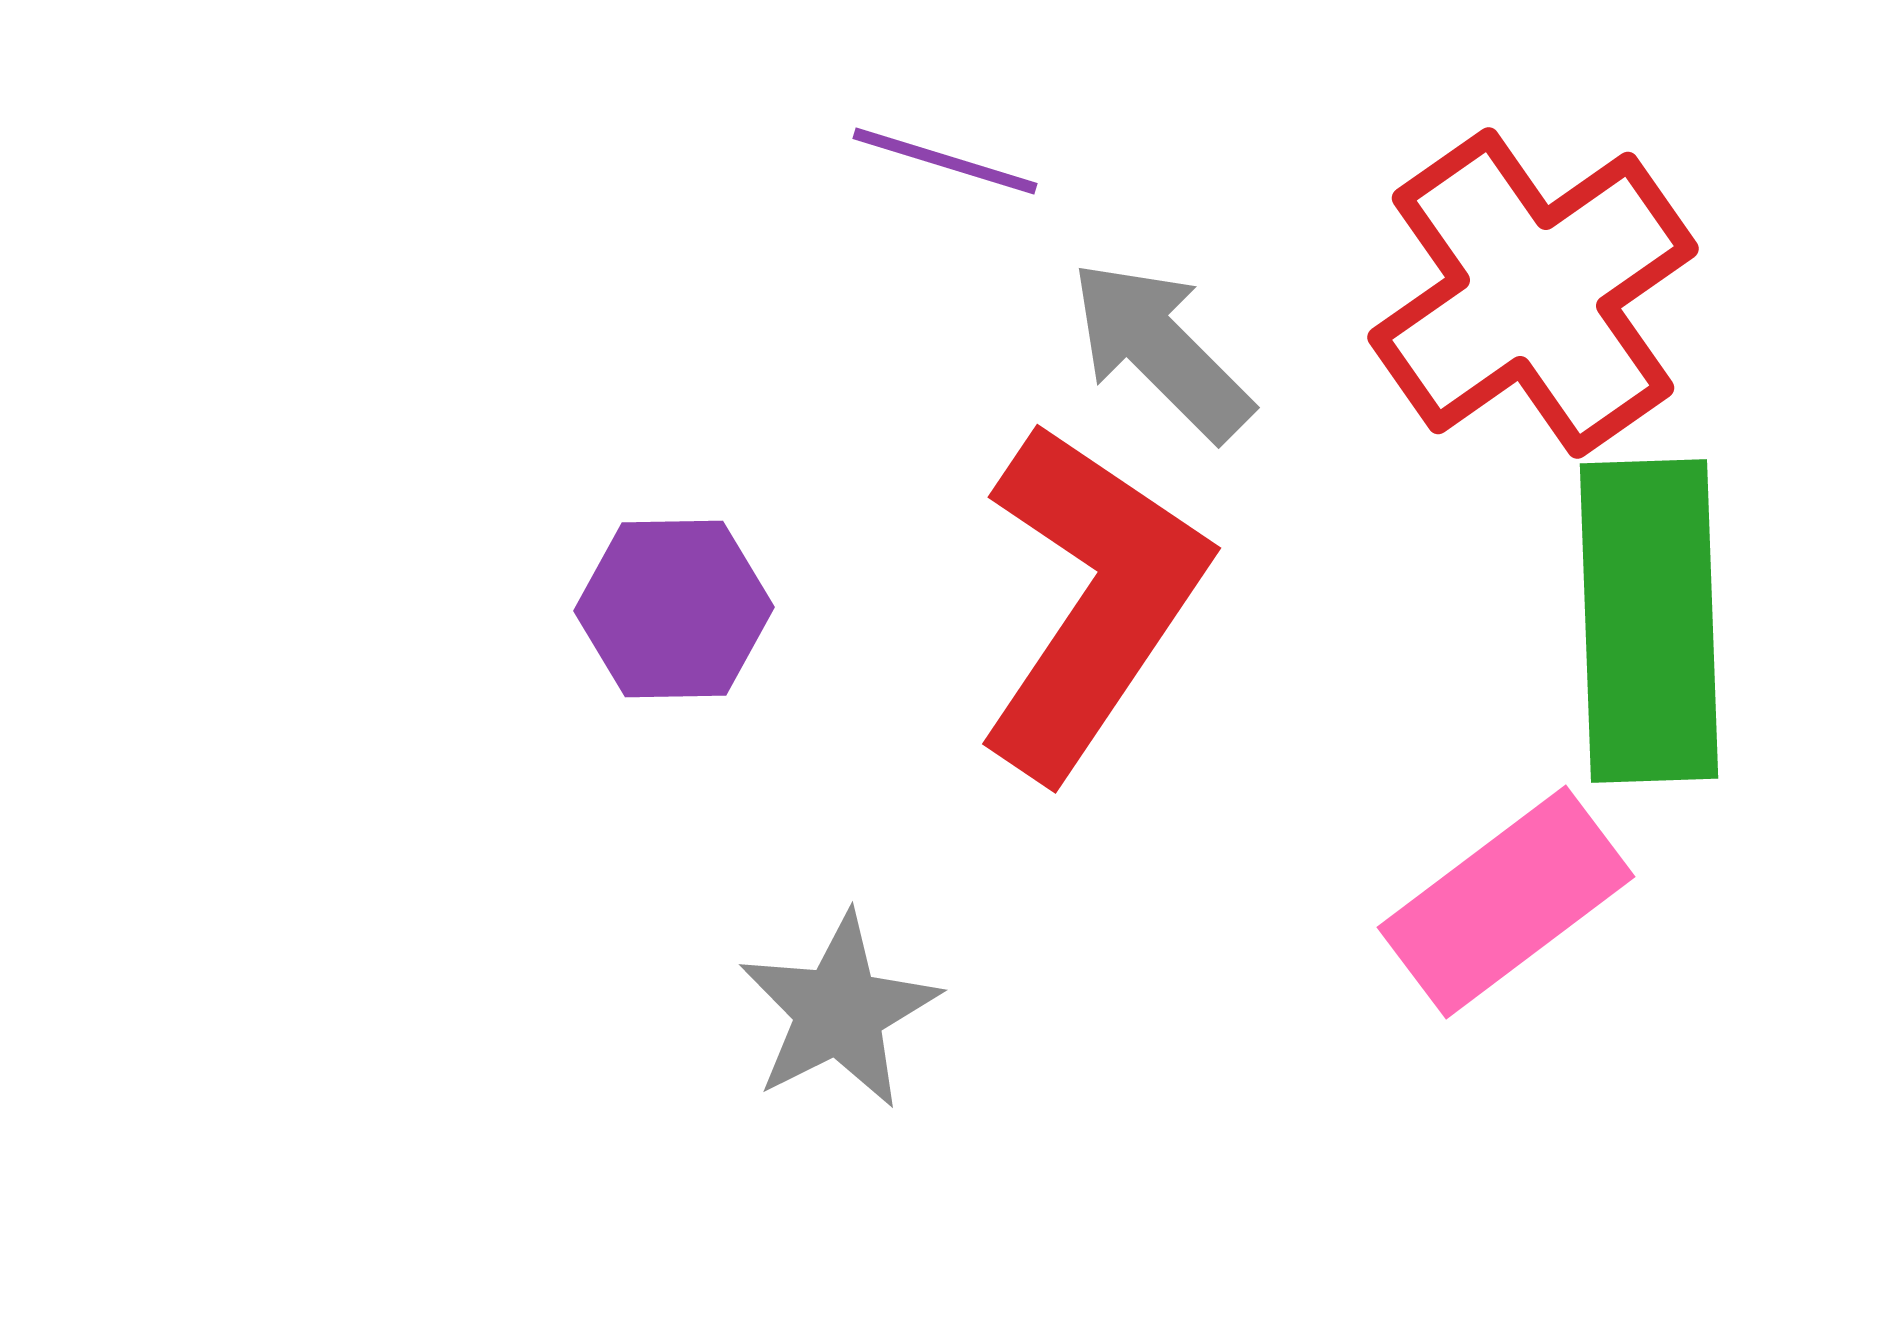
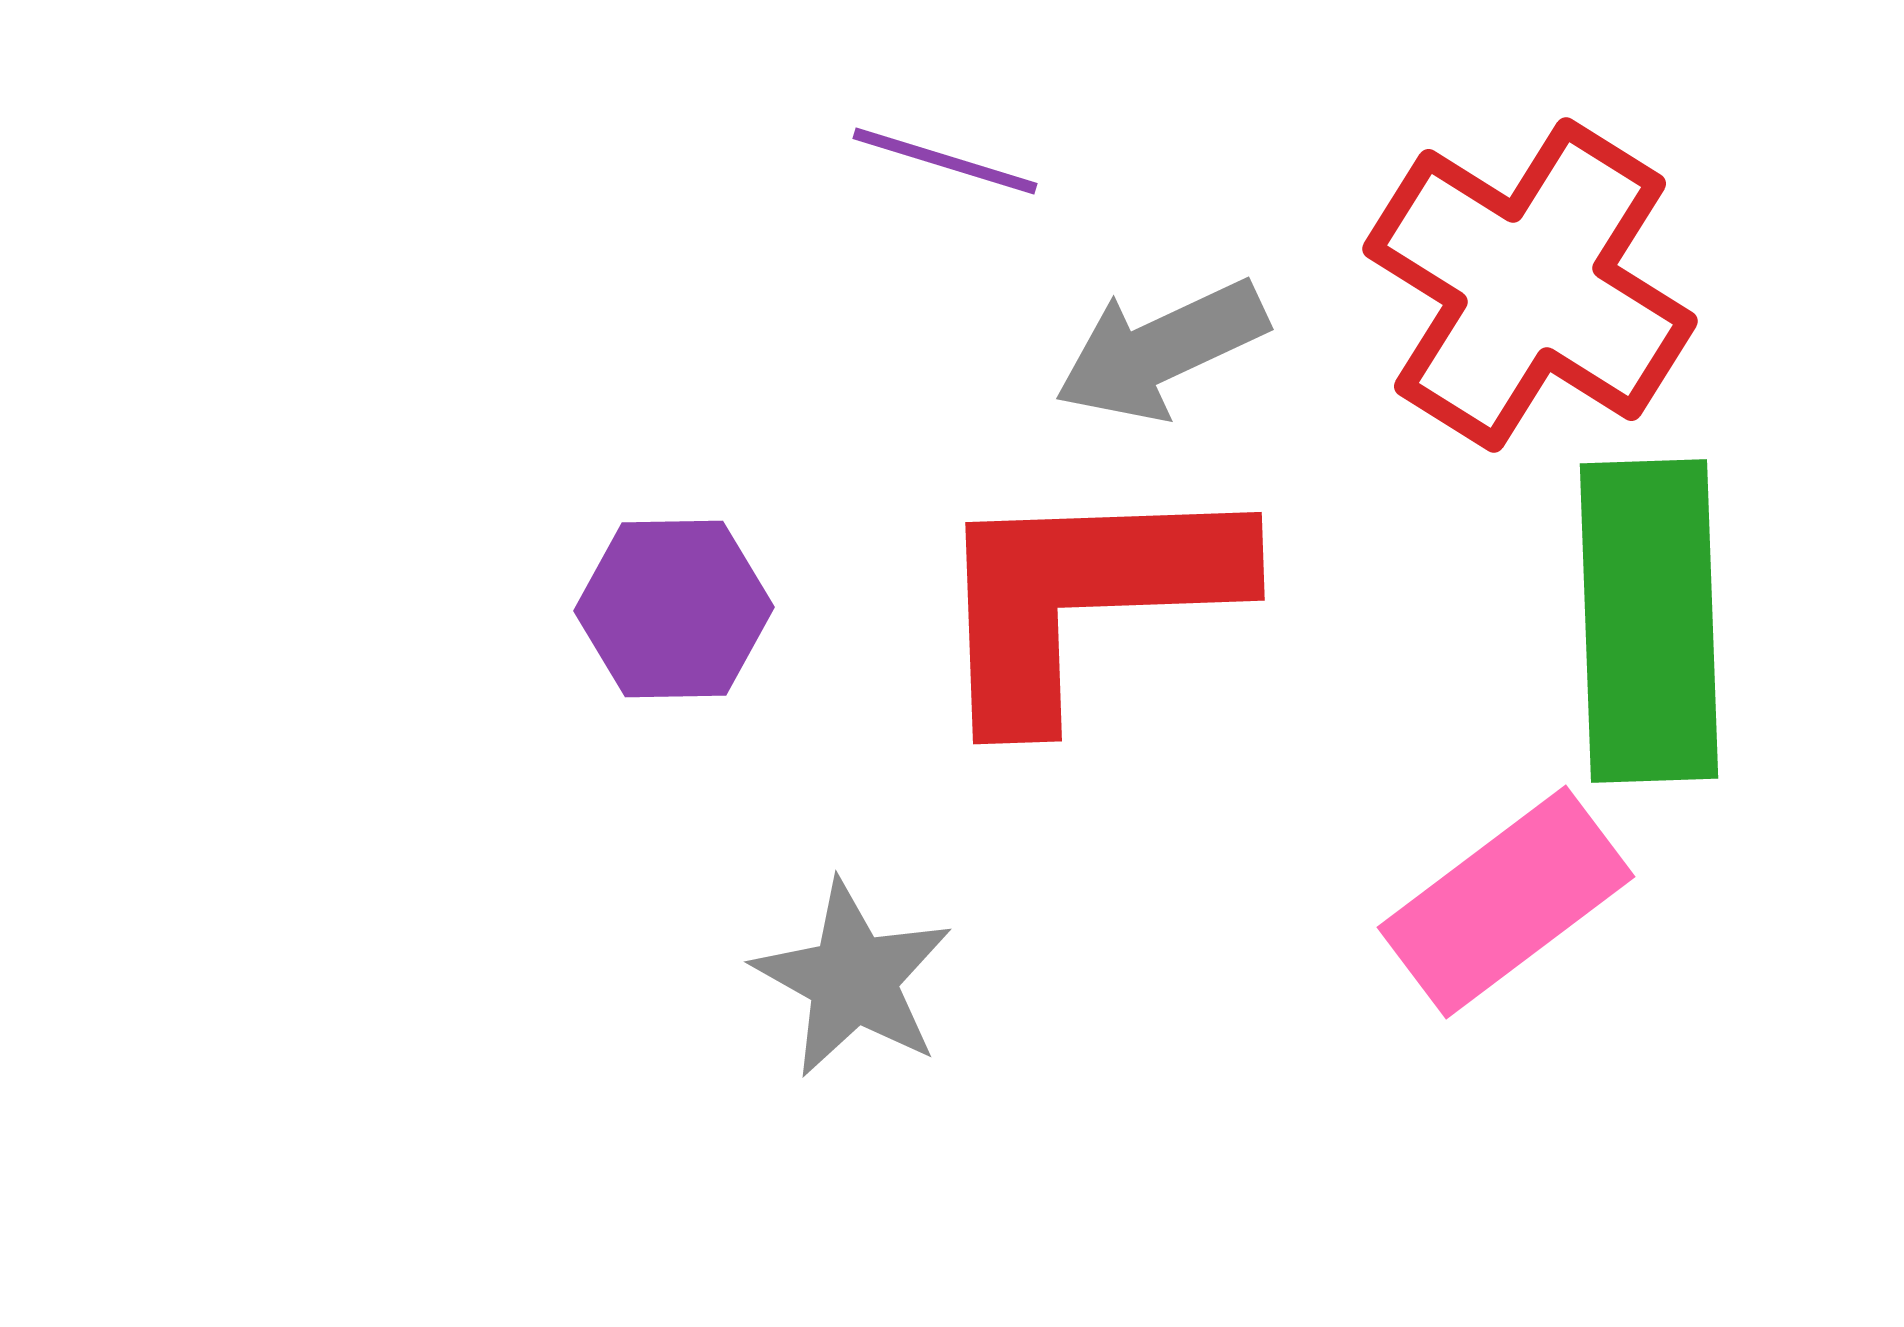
red cross: moved 3 px left, 8 px up; rotated 23 degrees counterclockwise
gray arrow: rotated 70 degrees counterclockwise
red L-shape: moved 7 px left, 3 px up; rotated 126 degrees counterclockwise
gray star: moved 14 px right, 32 px up; rotated 16 degrees counterclockwise
